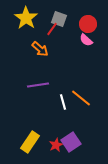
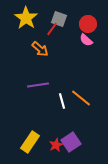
white line: moved 1 px left, 1 px up
